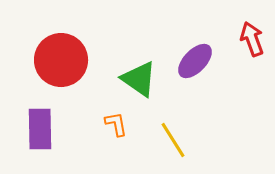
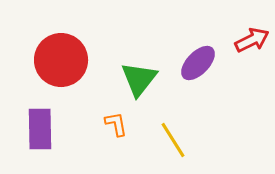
red arrow: moved 1 px down; rotated 84 degrees clockwise
purple ellipse: moved 3 px right, 2 px down
green triangle: rotated 33 degrees clockwise
